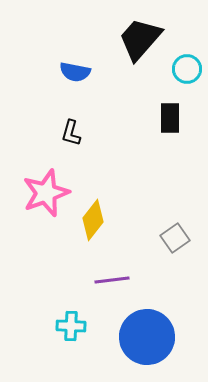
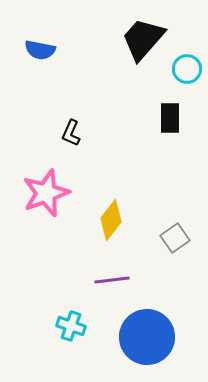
black trapezoid: moved 3 px right
blue semicircle: moved 35 px left, 22 px up
black L-shape: rotated 8 degrees clockwise
yellow diamond: moved 18 px right
cyan cross: rotated 16 degrees clockwise
